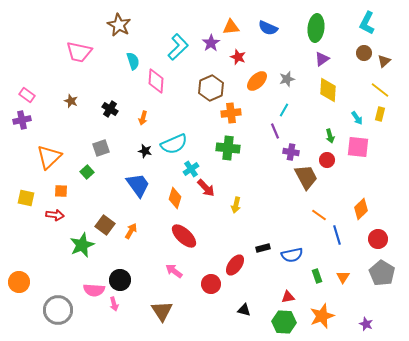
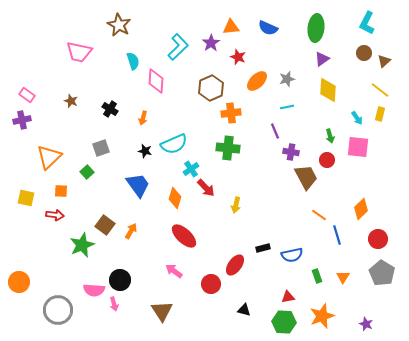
cyan line at (284, 110): moved 3 px right, 3 px up; rotated 48 degrees clockwise
